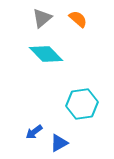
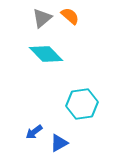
orange semicircle: moved 8 px left, 3 px up
